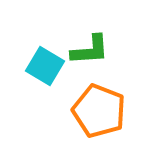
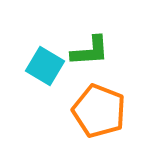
green L-shape: moved 1 px down
